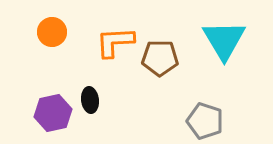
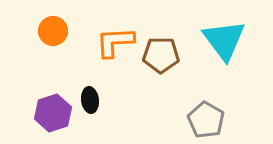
orange circle: moved 1 px right, 1 px up
cyan triangle: rotated 6 degrees counterclockwise
brown pentagon: moved 1 px right, 3 px up
purple hexagon: rotated 6 degrees counterclockwise
gray pentagon: moved 1 px right, 1 px up; rotated 12 degrees clockwise
